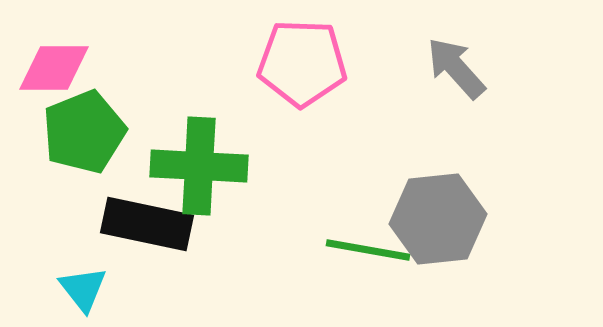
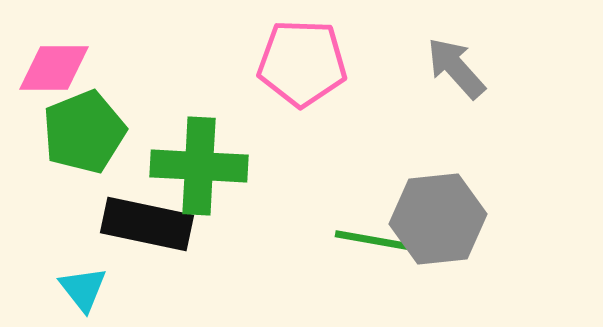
green line: moved 9 px right, 9 px up
